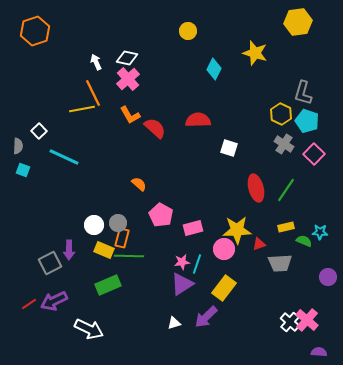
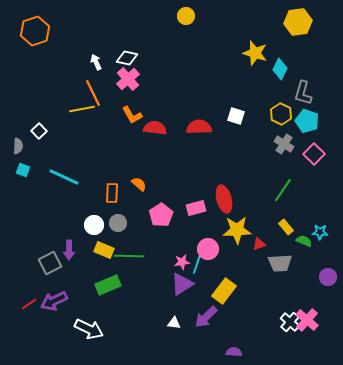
yellow circle at (188, 31): moved 2 px left, 15 px up
cyan diamond at (214, 69): moved 66 px right
orange L-shape at (130, 115): moved 2 px right
red semicircle at (198, 120): moved 1 px right, 7 px down
red semicircle at (155, 128): rotated 35 degrees counterclockwise
white square at (229, 148): moved 7 px right, 32 px up
cyan line at (64, 157): moved 20 px down
red ellipse at (256, 188): moved 32 px left, 11 px down
green line at (286, 190): moved 3 px left
pink pentagon at (161, 215): rotated 10 degrees clockwise
yellow rectangle at (286, 227): rotated 63 degrees clockwise
pink rectangle at (193, 228): moved 3 px right, 20 px up
orange rectangle at (122, 238): moved 10 px left, 45 px up; rotated 12 degrees counterclockwise
pink circle at (224, 249): moved 16 px left
yellow rectangle at (224, 288): moved 3 px down
white triangle at (174, 323): rotated 24 degrees clockwise
purple semicircle at (319, 352): moved 85 px left
